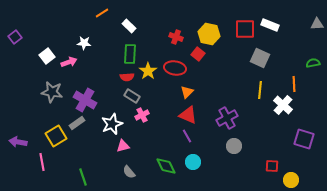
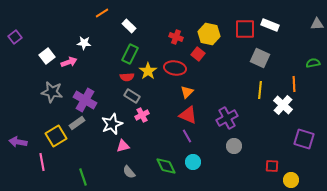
green rectangle at (130, 54): rotated 24 degrees clockwise
